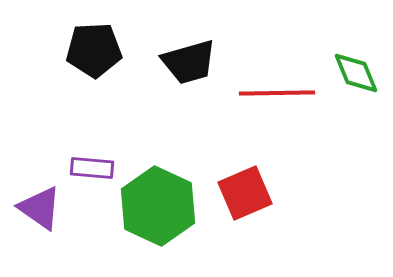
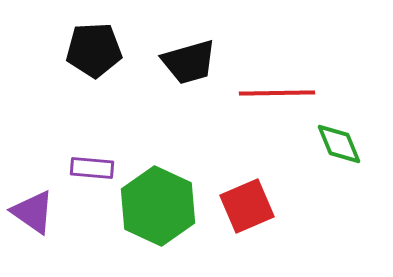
green diamond: moved 17 px left, 71 px down
red square: moved 2 px right, 13 px down
purple triangle: moved 7 px left, 4 px down
